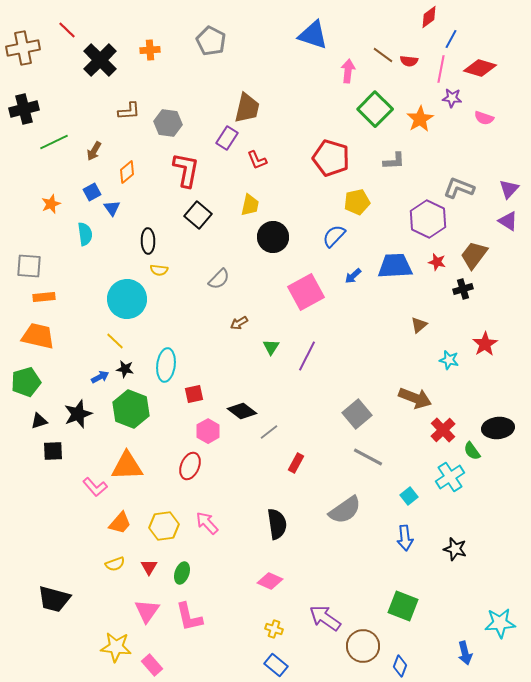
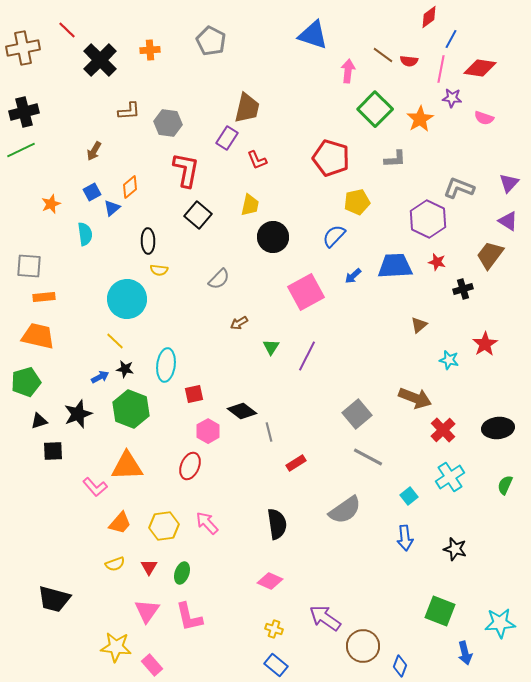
red diamond at (480, 68): rotated 8 degrees counterclockwise
black cross at (24, 109): moved 3 px down
green line at (54, 142): moved 33 px left, 8 px down
gray L-shape at (394, 161): moved 1 px right, 2 px up
orange diamond at (127, 172): moved 3 px right, 15 px down
purple triangle at (509, 189): moved 6 px up
blue triangle at (112, 208): rotated 24 degrees clockwise
brown trapezoid at (474, 255): moved 16 px right
gray line at (269, 432): rotated 66 degrees counterclockwise
green semicircle at (472, 451): moved 33 px right, 34 px down; rotated 60 degrees clockwise
red rectangle at (296, 463): rotated 30 degrees clockwise
green square at (403, 606): moved 37 px right, 5 px down
